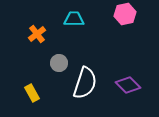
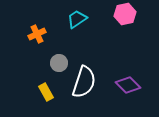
cyan trapezoid: moved 3 px right; rotated 35 degrees counterclockwise
orange cross: rotated 12 degrees clockwise
white semicircle: moved 1 px left, 1 px up
yellow rectangle: moved 14 px right, 1 px up
